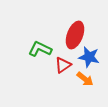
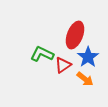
green L-shape: moved 2 px right, 5 px down
blue star: moved 1 px left; rotated 25 degrees clockwise
